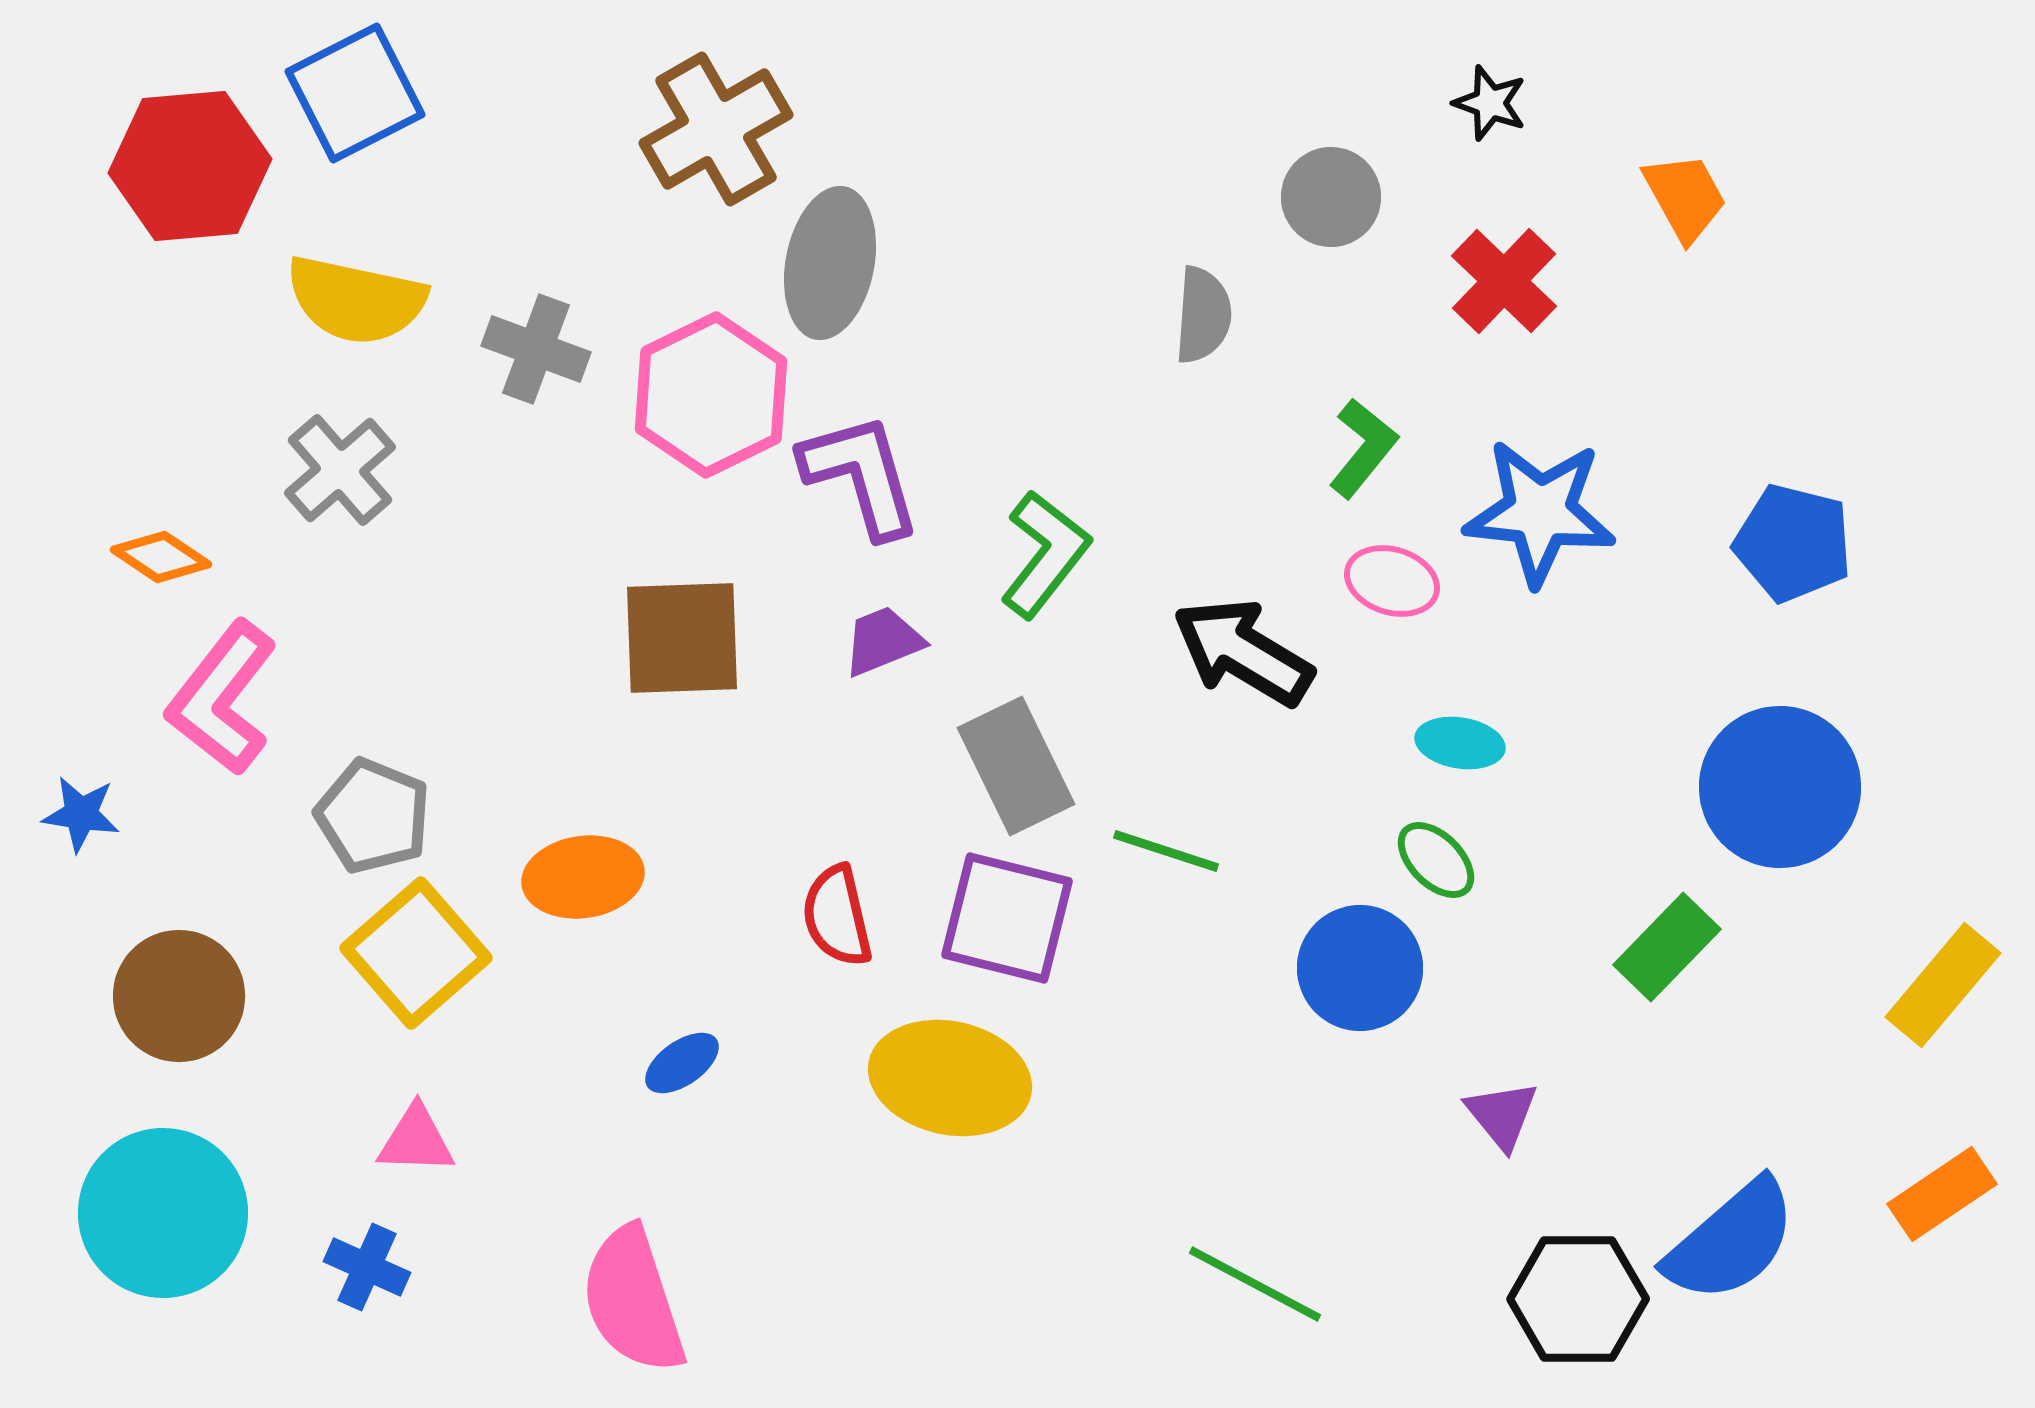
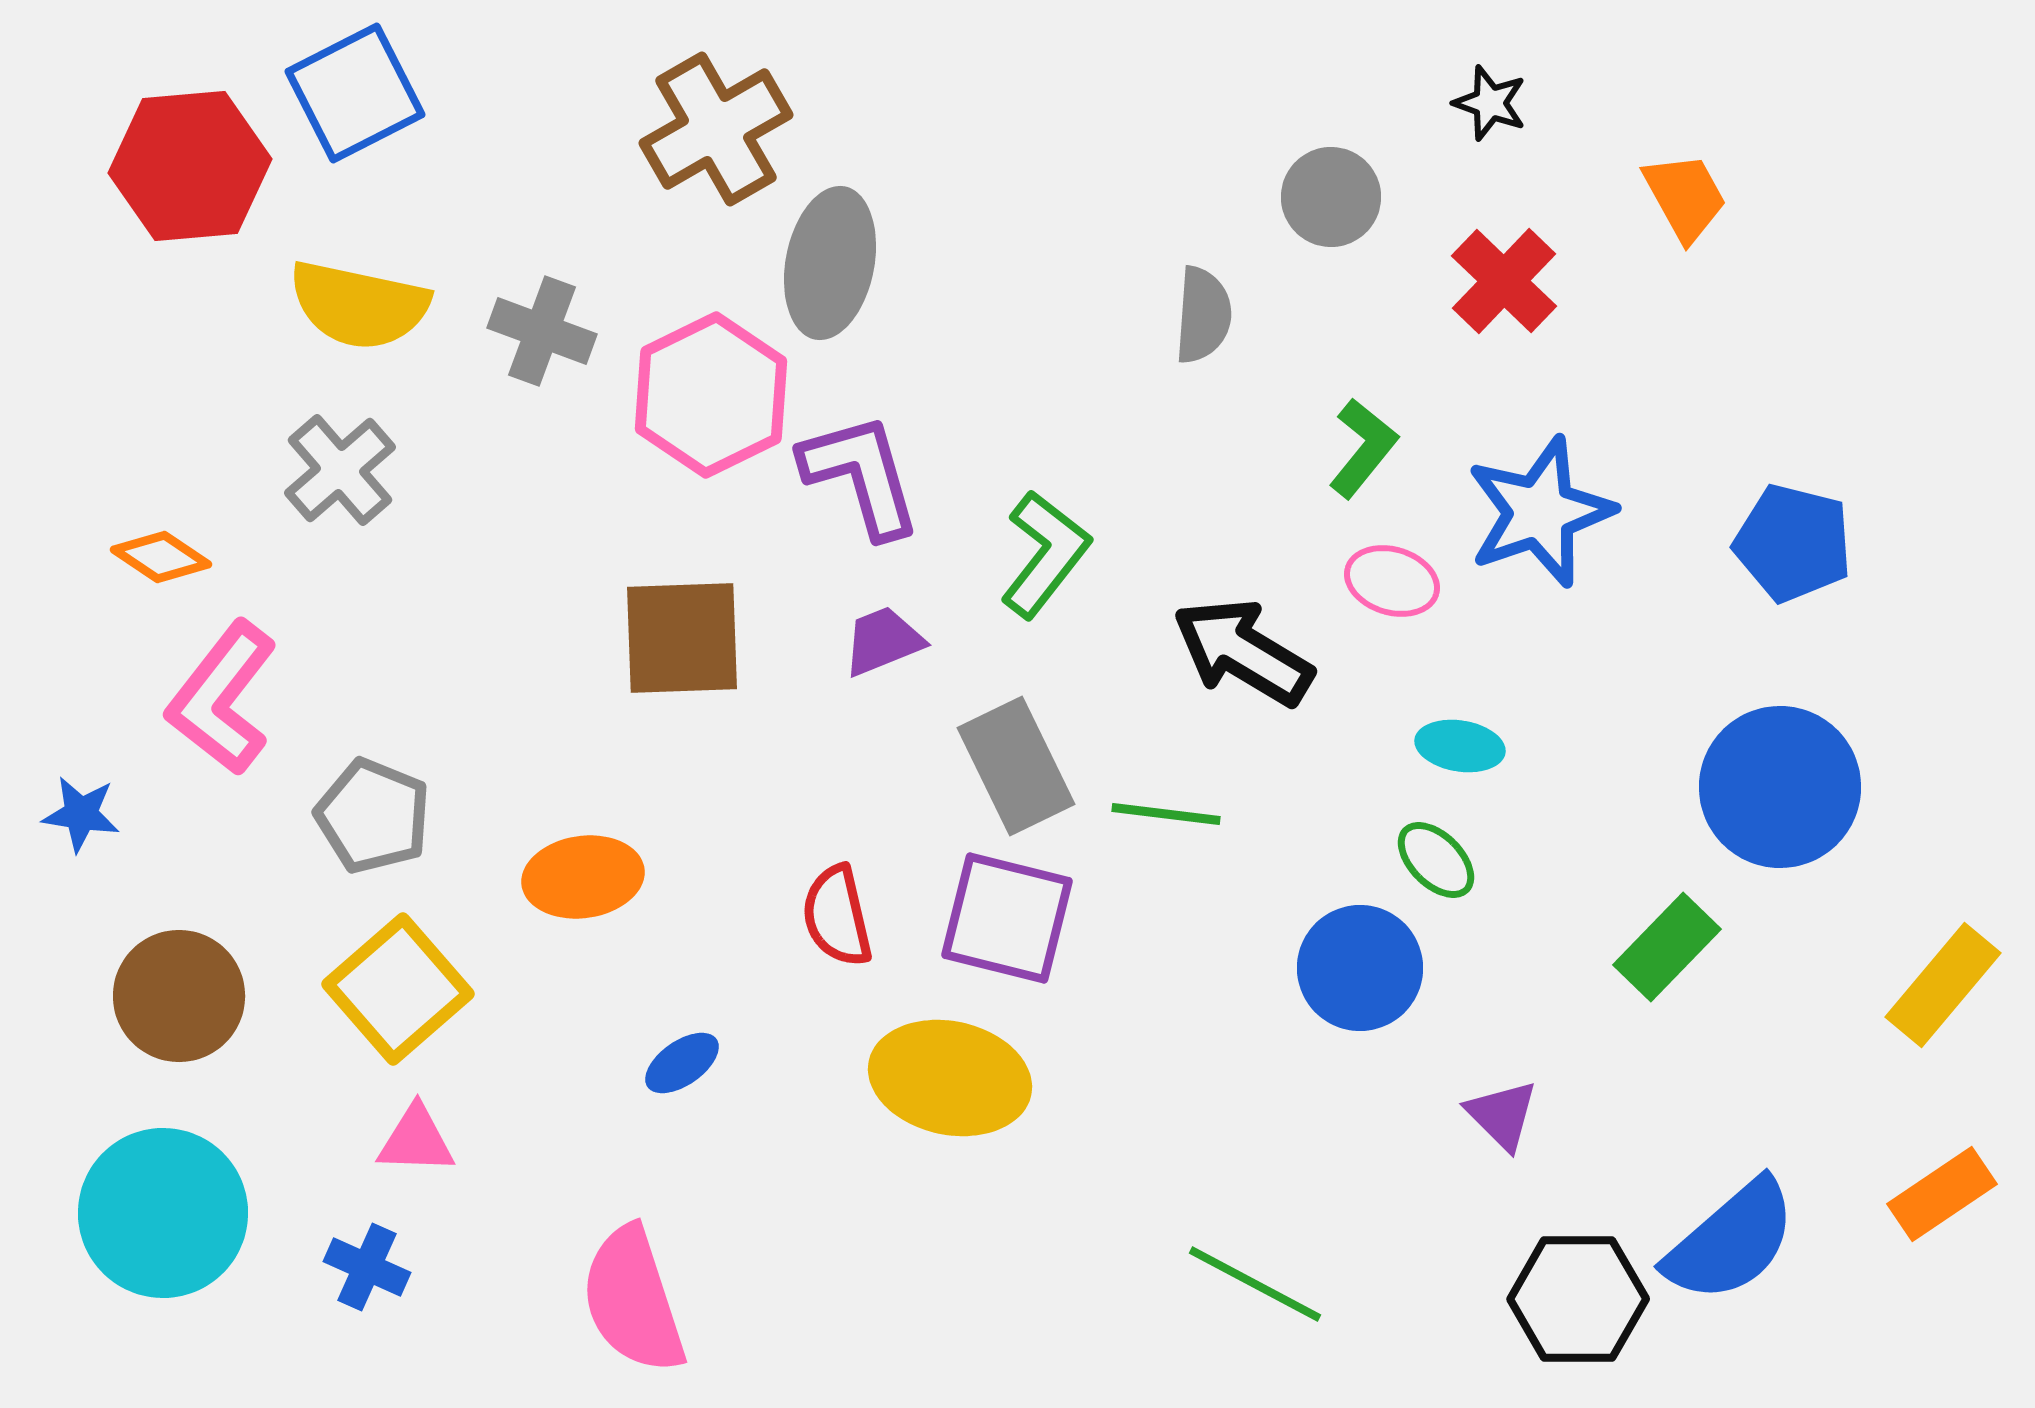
yellow semicircle at (356, 300): moved 3 px right, 5 px down
gray cross at (536, 349): moved 6 px right, 18 px up
blue star at (1540, 512): rotated 25 degrees counterclockwise
cyan ellipse at (1460, 743): moved 3 px down
green line at (1166, 851): moved 37 px up; rotated 11 degrees counterclockwise
yellow square at (416, 953): moved 18 px left, 36 px down
purple triangle at (1502, 1115): rotated 6 degrees counterclockwise
